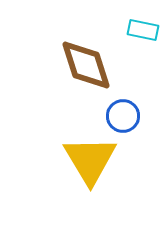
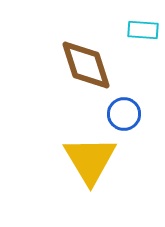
cyan rectangle: rotated 8 degrees counterclockwise
blue circle: moved 1 px right, 2 px up
